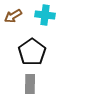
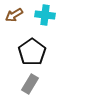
brown arrow: moved 1 px right, 1 px up
gray rectangle: rotated 30 degrees clockwise
